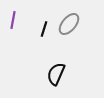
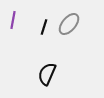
black line: moved 2 px up
black semicircle: moved 9 px left
